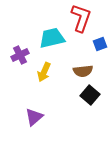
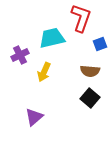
brown semicircle: moved 7 px right; rotated 12 degrees clockwise
black square: moved 3 px down
